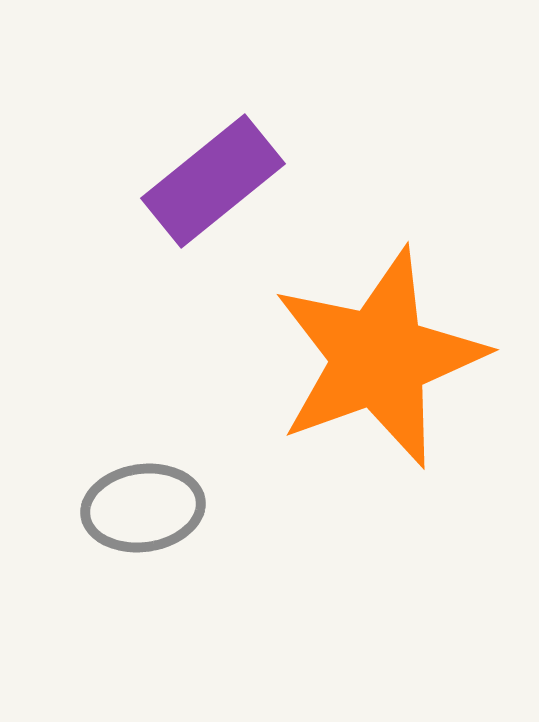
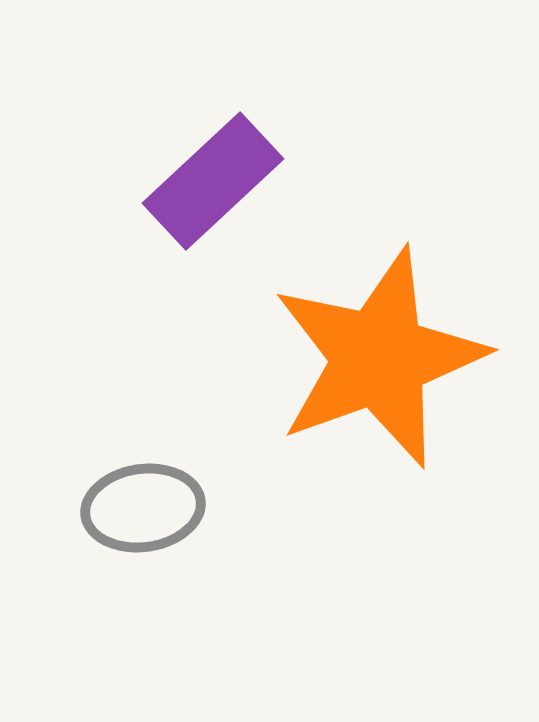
purple rectangle: rotated 4 degrees counterclockwise
